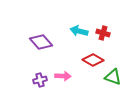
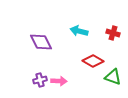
red cross: moved 10 px right
purple diamond: rotated 15 degrees clockwise
red diamond: moved 1 px down
pink arrow: moved 4 px left, 5 px down
